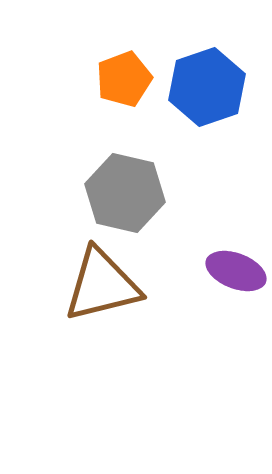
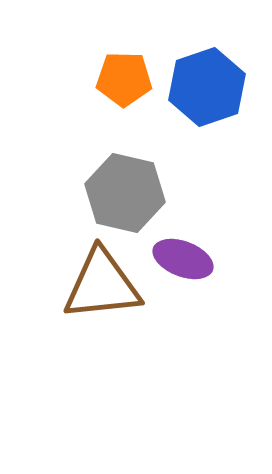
orange pentagon: rotated 22 degrees clockwise
purple ellipse: moved 53 px left, 12 px up
brown triangle: rotated 8 degrees clockwise
